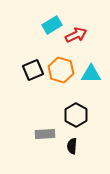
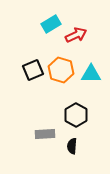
cyan rectangle: moved 1 px left, 1 px up
